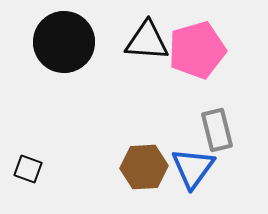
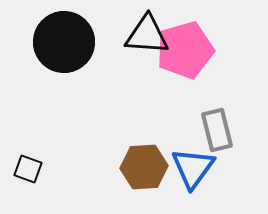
black triangle: moved 6 px up
pink pentagon: moved 12 px left
